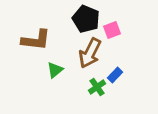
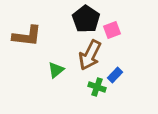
black pentagon: rotated 12 degrees clockwise
brown L-shape: moved 9 px left, 4 px up
brown arrow: moved 2 px down
green triangle: moved 1 px right
green cross: rotated 36 degrees counterclockwise
